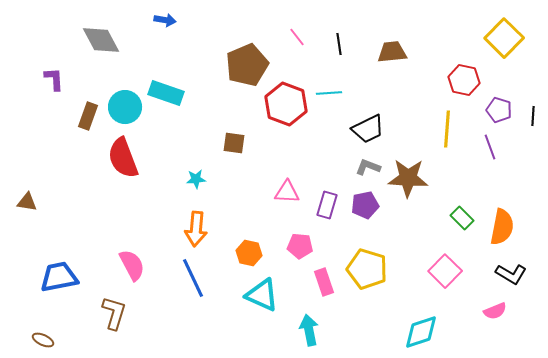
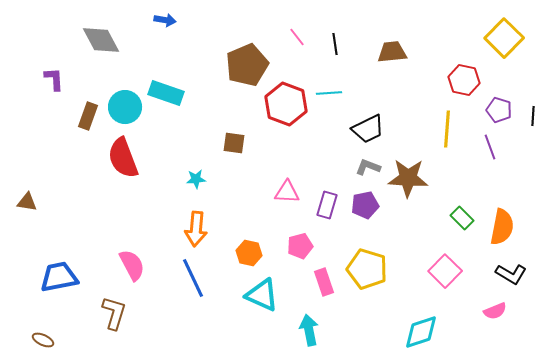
black line at (339, 44): moved 4 px left
pink pentagon at (300, 246): rotated 20 degrees counterclockwise
